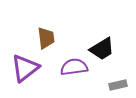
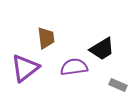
gray rectangle: rotated 36 degrees clockwise
